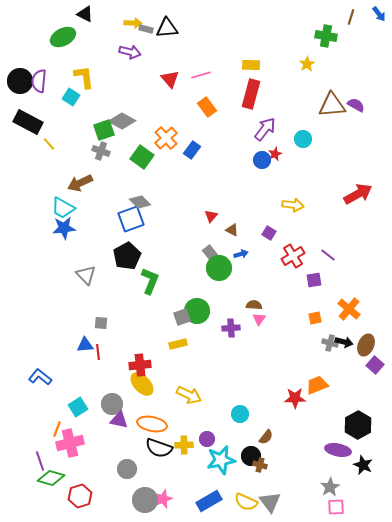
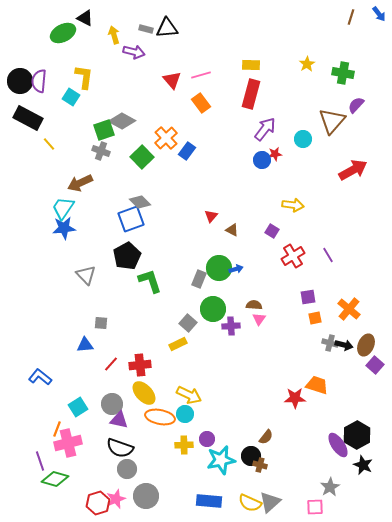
black triangle at (85, 14): moved 4 px down
yellow arrow at (133, 23): moved 19 px left, 12 px down; rotated 108 degrees counterclockwise
green cross at (326, 36): moved 17 px right, 37 px down
green ellipse at (63, 37): moved 4 px up
purple arrow at (130, 52): moved 4 px right
yellow L-shape at (84, 77): rotated 15 degrees clockwise
red triangle at (170, 79): moved 2 px right, 1 px down
brown triangle at (332, 105): moved 16 px down; rotated 44 degrees counterclockwise
purple semicircle at (356, 105): rotated 78 degrees counterclockwise
orange rectangle at (207, 107): moved 6 px left, 4 px up
black rectangle at (28, 122): moved 4 px up
blue rectangle at (192, 150): moved 5 px left, 1 px down
red star at (275, 154): rotated 16 degrees clockwise
green square at (142, 157): rotated 10 degrees clockwise
red arrow at (358, 194): moved 5 px left, 24 px up
cyan trapezoid at (63, 208): rotated 95 degrees clockwise
purple square at (269, 233): moved 3 px right, 2 px up
gray rectangle at (211, 254): moved 12 px left, 25 px down; rotated 60 degrees clockwise
blue arrow at (241, 254): moved 5 px left, 15 px down
purple line at (328, 255): rotated 21 degrees clockwise
purple square at (314, 280): moved 6 px left, 17 px down
green L-shape at (150, 281): rotated 40 degrees counterclockwise
green circle at (197, 311): moved 16 px right, 2 px up
gray square at (182, 317): moved 6 px right, 6 px down; rotated 30 degrees counterclockwise
purple cross at (231, 328): moved 2 px up
black arrow at (344, 342): moved 3 px down
yellow rectangle at (178, 344): rotated 12 degrees counterclockwise
red line at (98, 352): moved 13 px right, 12 px down; rotated 49 degrees clockwise
yellow ellipse at (142, 384): moved 2 px right, 9 px down
orange trapezoid at (317, 385): rotated 40 degrees clockwise
cyan circle at (240, 414): moved 55 px left
orange ellipse at (152, 424): moved 8 px right, 7 px up
black hexagon at (358, 425): moved 1 px left, 10 px down
pink cross at (70, 443): moved 2 px left
black semicircle at (159, 448): moved 39 px left
purple ellipse at (338, 450): moved 5 px up; rotated 45 degrees clockwise
green diamond at (51, 478): moved 4 px right, 1 px down
red hexagon at (80, 496): moved 18 px right, 7 px down
pink star at (163, 499): moved 47 px left
gray circle at (145, 500): moved 1 px right, 4 px up
blue rectangle at (209, 501): rotated 35 degrees clockwise
yellow semicircle at (246, 502): moved 4 px right, 1 px down
gray triangle at (270, 502): rotated 25 degrees clockwise
pink square at (336, 507): moved 21 px left
